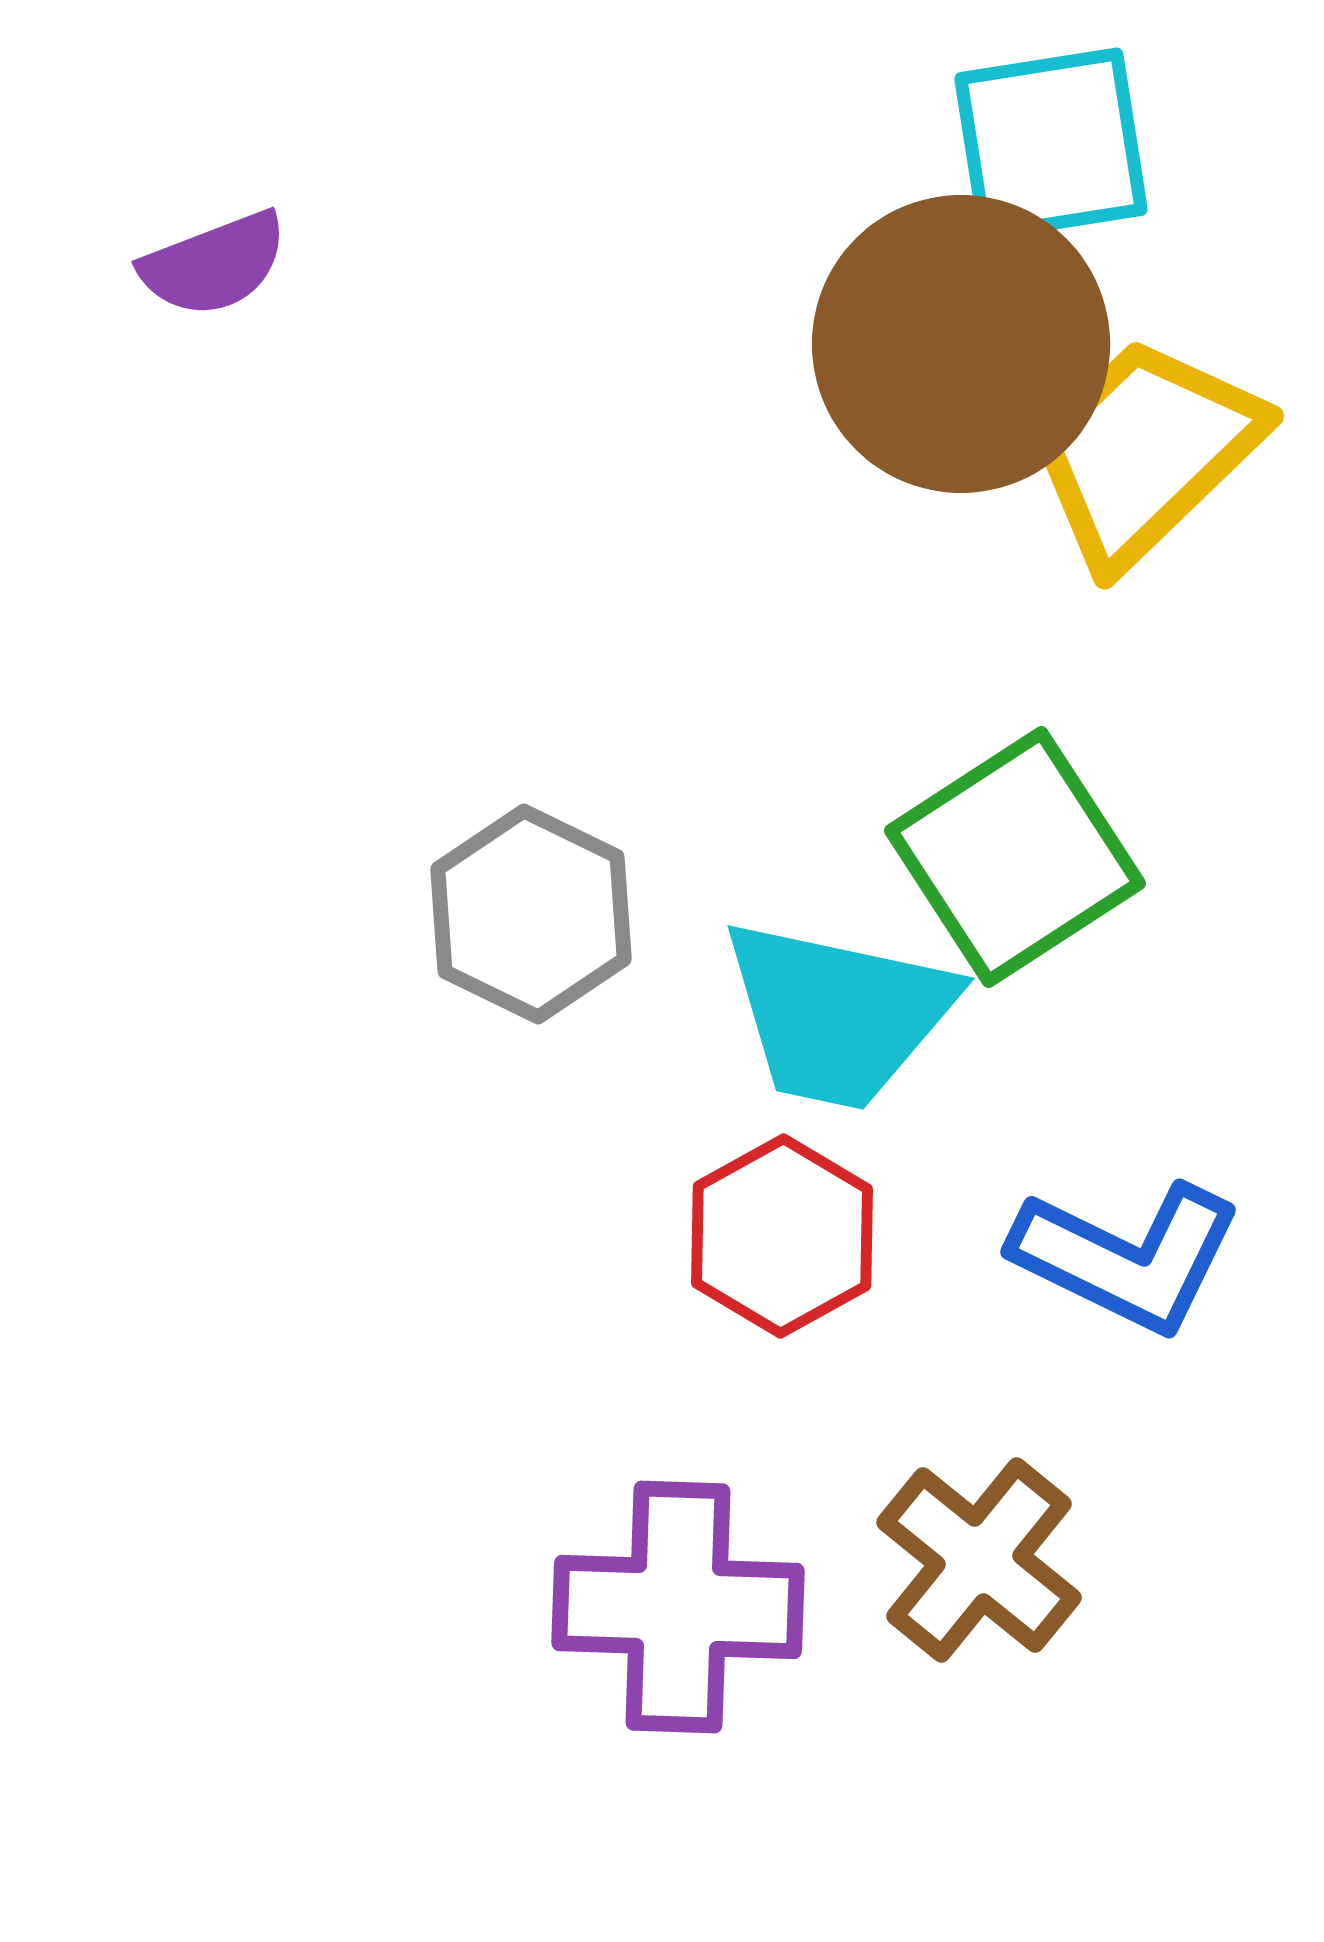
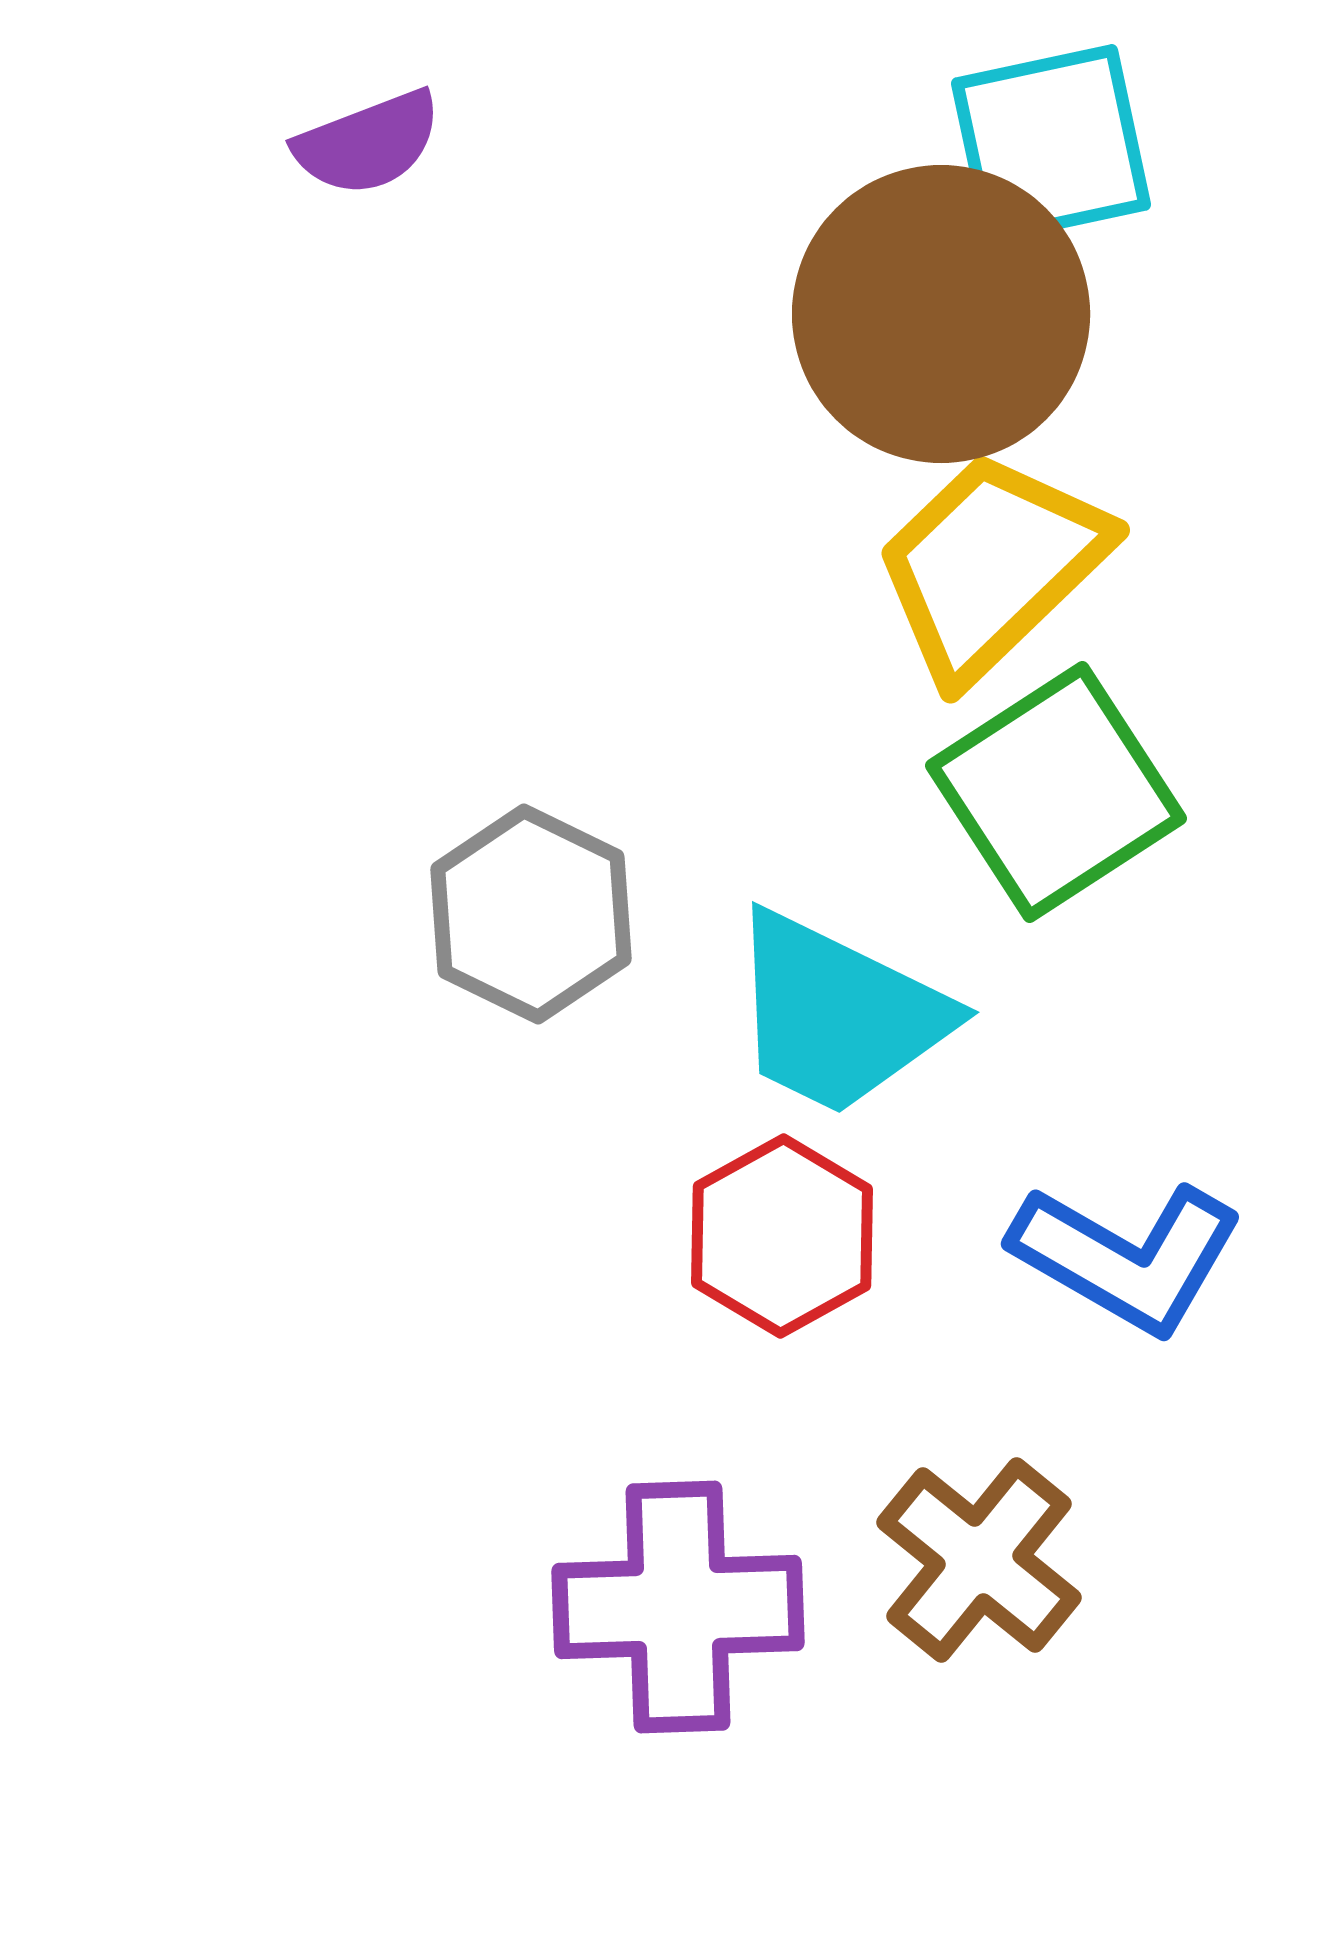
cyan square: rotated 3 degrees counterclockwise
purple semicircle: moved 154 px right, 121 px up
brown circle: moved 20 px left, 30 px up
yellow trapezoid: moved 154 px left, 114 px down
green square: moved 41 px right, 65 px up
cyan trapezoid: rotated 14 degrees clockwise
blue L-shape: rotated 4 degrees clockwise
purple cross: rotated 4 degrees counterclockwise
